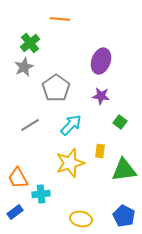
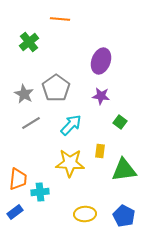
green cross: moved 1 px left, 1 px up
gray star: moved 27 px down; rotated 18 degrees counterclockwise
gray line: moved 1 px right, 2 px up
yellow star: rotated 20 degrees clockwise
orange trapezoid: moved 1 px down; rotated 145 degrees counterclockwise
cyan cross: moved 1 px left, 2 px up
yellow ellipse: moved 4 px right, 5 px up; rotated 15 degrees counterclockwise
